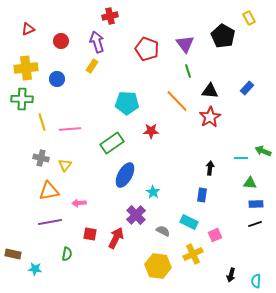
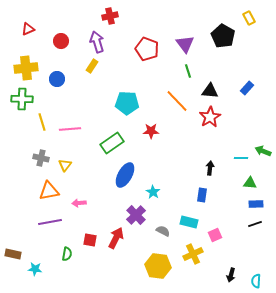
cyan rectangle at (189, 222): rotated 12 degrees counterclockwise
red square at (90, 234): moved 6 px down
